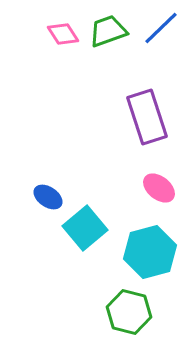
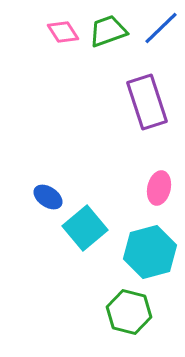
pink diamond: moved 2 px up
purple rectangle: moved 15 px up
pink ellipse: rotated 64 degrees clockwise
